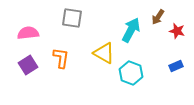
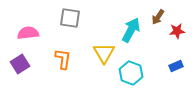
gray square: moved 2 px left
red star: rotated 21 degrees counterclockwise
yellow triangle: rotated 30 degrees clockwise
orange L-shape: moved 2 px right, 1 px down
purple square: moved 8 px left, 1 px up
